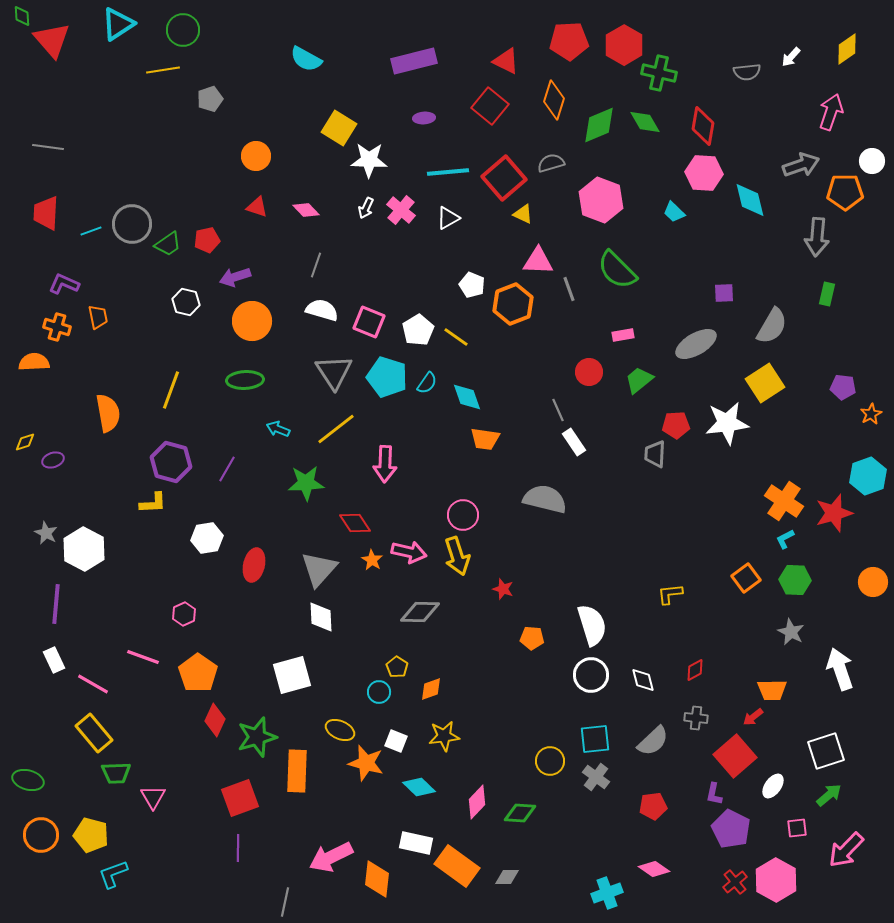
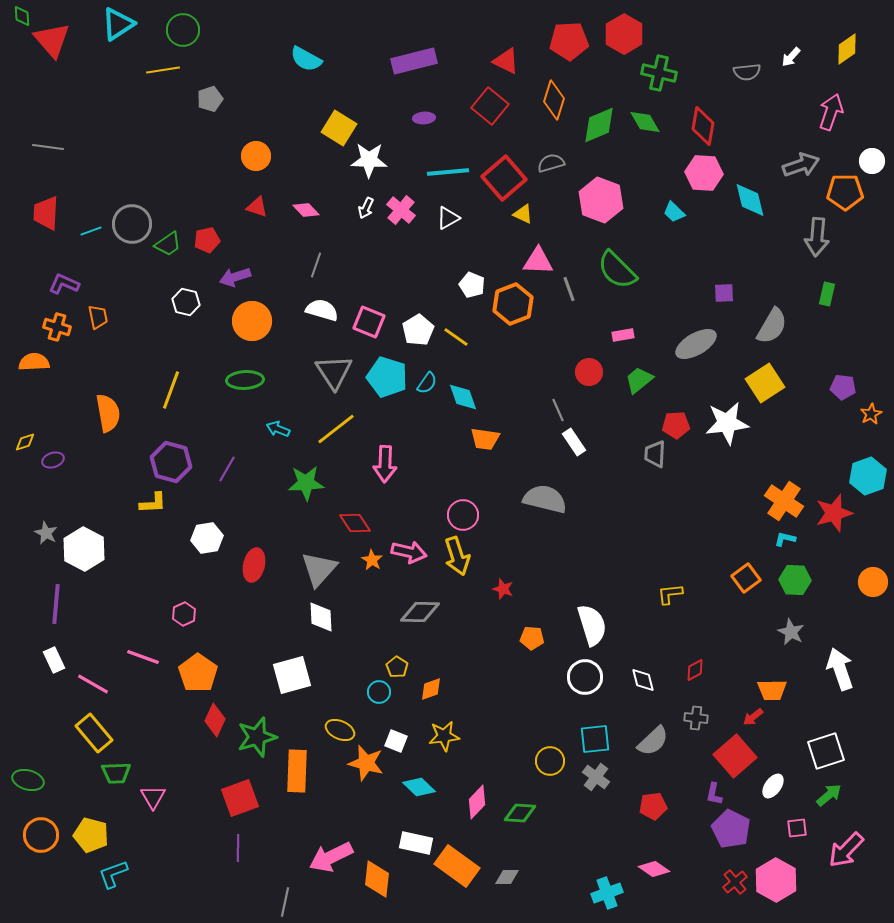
red hexagon at (624, 45): moved 11 px up
cyan diamond at (467, 397): moved 4 px left
cyan L-shape at (785, 539): rotated 40 degrees clockwise
white circle at (591, 675): moved 6 px left, 2 px down
